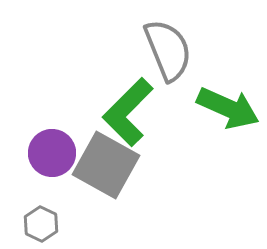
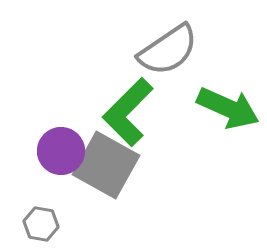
gray semicircle: rotated 78 degrees clockwise
purple circle: moved 9 px right, 2 px up
gray hexagon: rotated 16 degrees counterclockwise
